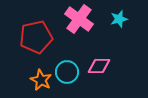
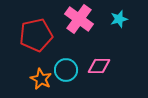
red pentagon: moved 2 px up
cyan circle: moved 1 px left, 2 px up
orange star: moved 1 px up
